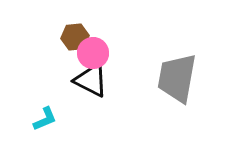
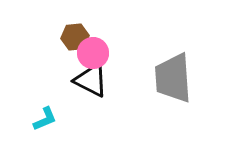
gray trapezoid: moved 4 px left; rotated 14 degrees counterclockwise
